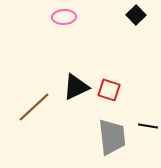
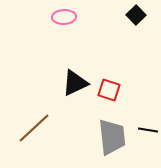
black triangle: moved 1 px left, 4 px up
brown line: moved 21 px down
black line: moved 4 px down
